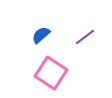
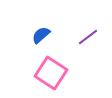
purple line: moved 3 px right
